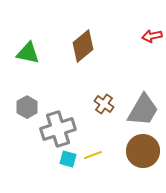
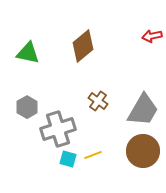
brown cross: moved 6 px left, 3 px up
